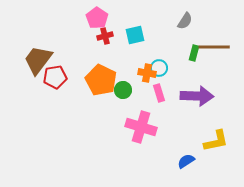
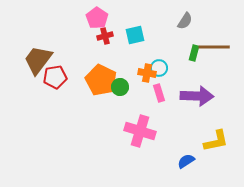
green circle: moved 3 px left, 3 px up
pink cross: moved 1 px left, 4 px down
